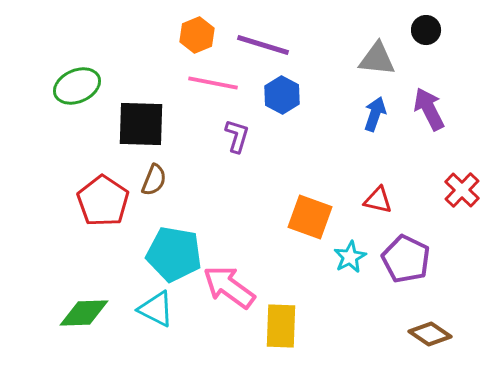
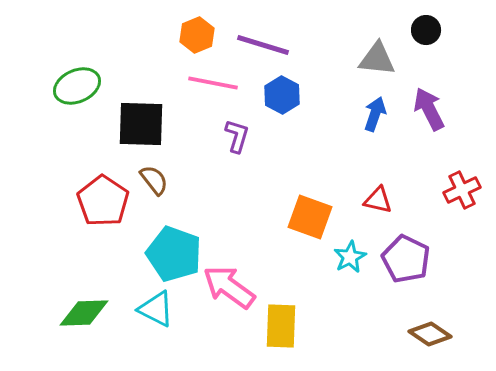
brown semicircle: rotated 60 degrees counterclockwise
red cross: rotated 21 degrees clockwise
cyan pentagon: rotated 10 degrees clockwise
